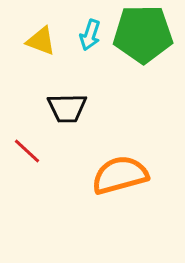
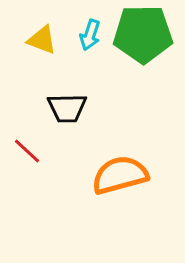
yellow triangle: moved 1 px right, 1 px up
